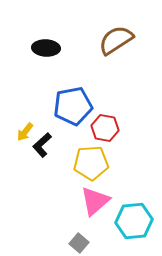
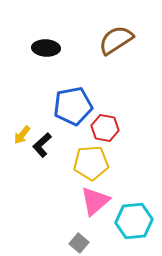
yellow arrow: moved 3 px left, 3 px down
